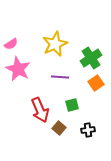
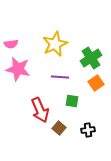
pink semicircle: rotated 24 degrees clockwise
pink star: rotated 15 degrees counterclockwise
green square: moved 4 px up; rotated 24 degrees clockwise
